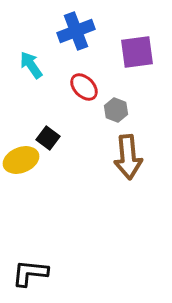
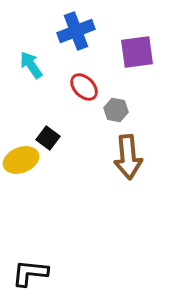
gray hexagon: rotated 10 degrees counterclockwise
